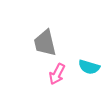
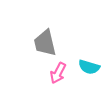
pink arrow: moved 1 px right, 1 px up
